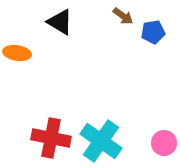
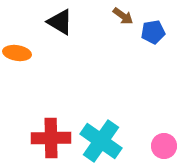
red cross: rotated 12 degrees counterclockwise
pink circle: moved 3 px down
